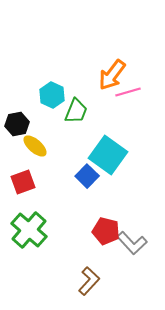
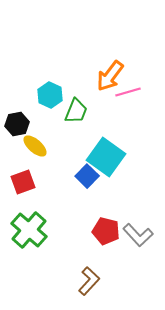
orange arrow: moved 2 px left, 1 px down
cyan hexagon: moved 2 px left
cyan square: moved 2 px left, 2 px down
gray L-shape: moved 6 px right, 8 px up
